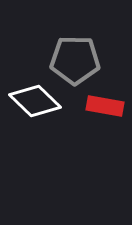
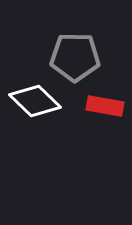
gray pentagon: moved 3 px up
